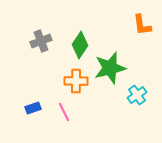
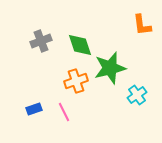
green diamond: rotated 52 degrees counterclockwise
orange cross: rotated 20 degrees counterclockwise
blue rectangle: moved 1 px right, 1 px down
